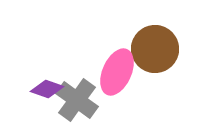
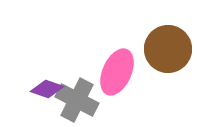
brown circle: moved 13 px right
gray cross: rotated 9 degrees counterclockwise
